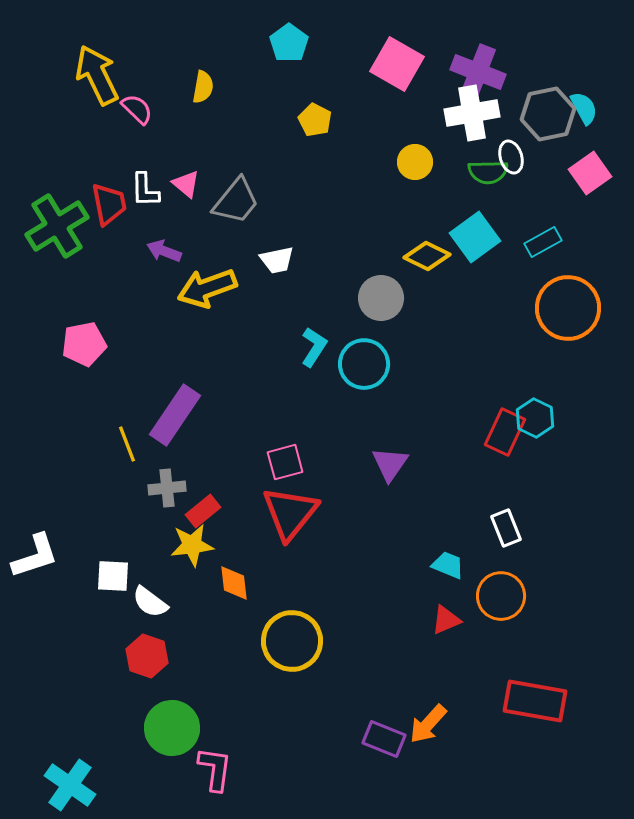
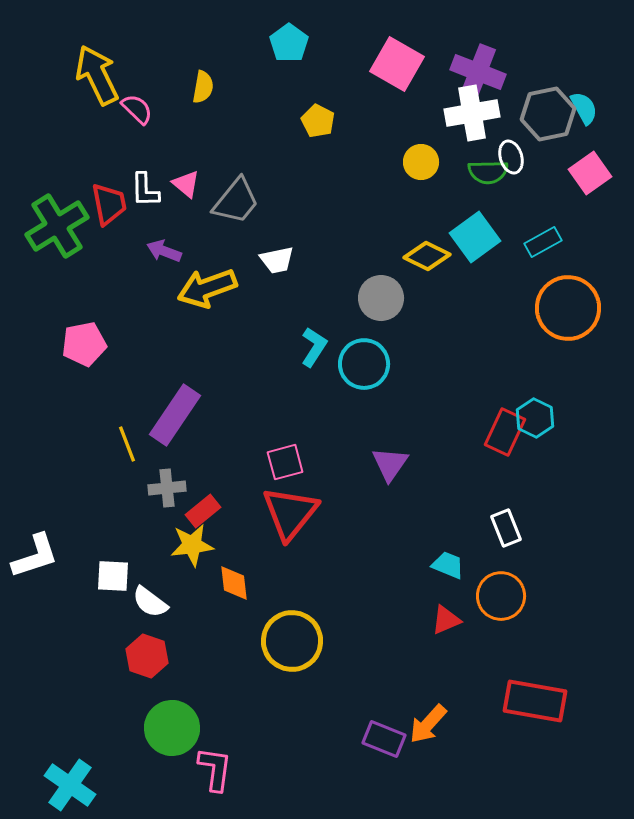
yellow pentagon at (315, 120): moved 3 px right, 1 px down
yellow circle at (415, 162): moved 6 px right
